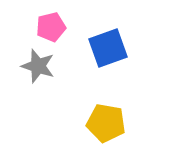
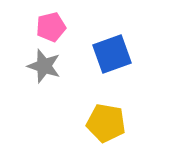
blue square: moved 4 px right, 6 px down
gray star: moved 6 px right
